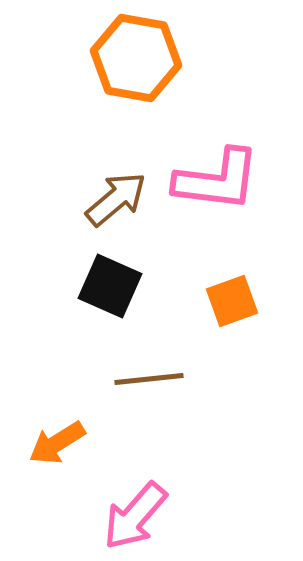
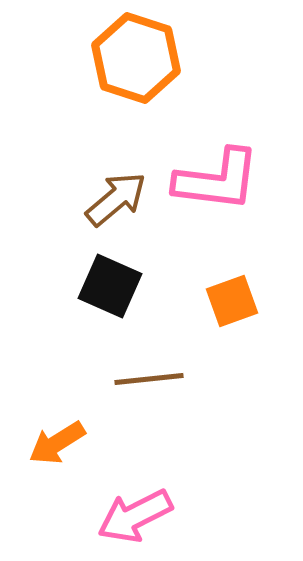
orange hexagon: rotated 8 degrees clockwise
pink arrow: rotated 22 degrees clockwise
